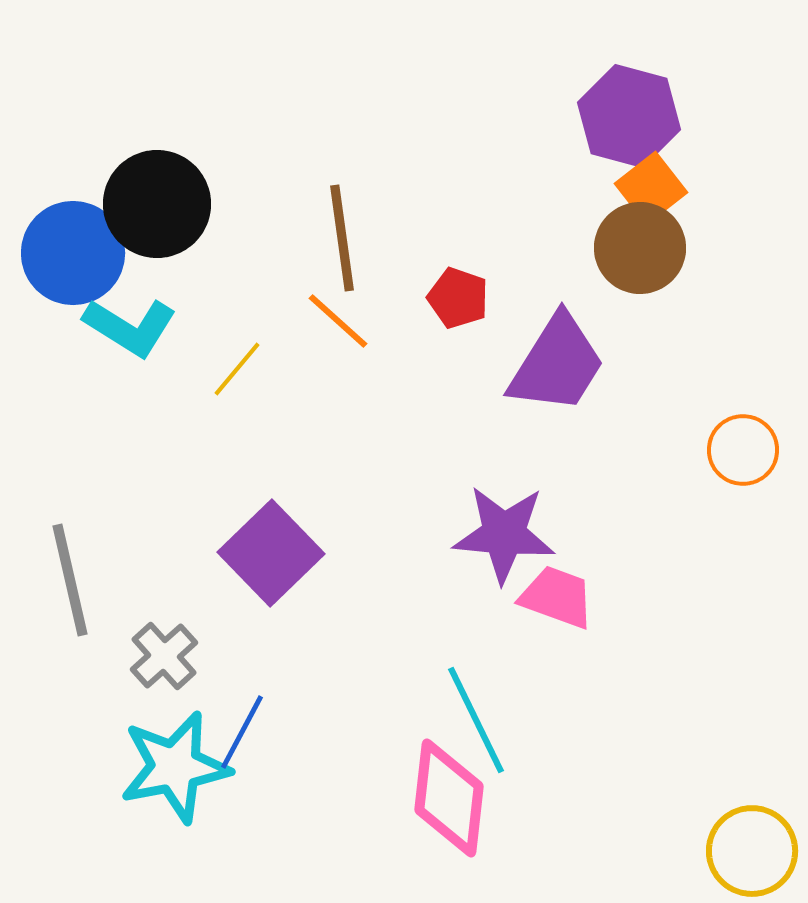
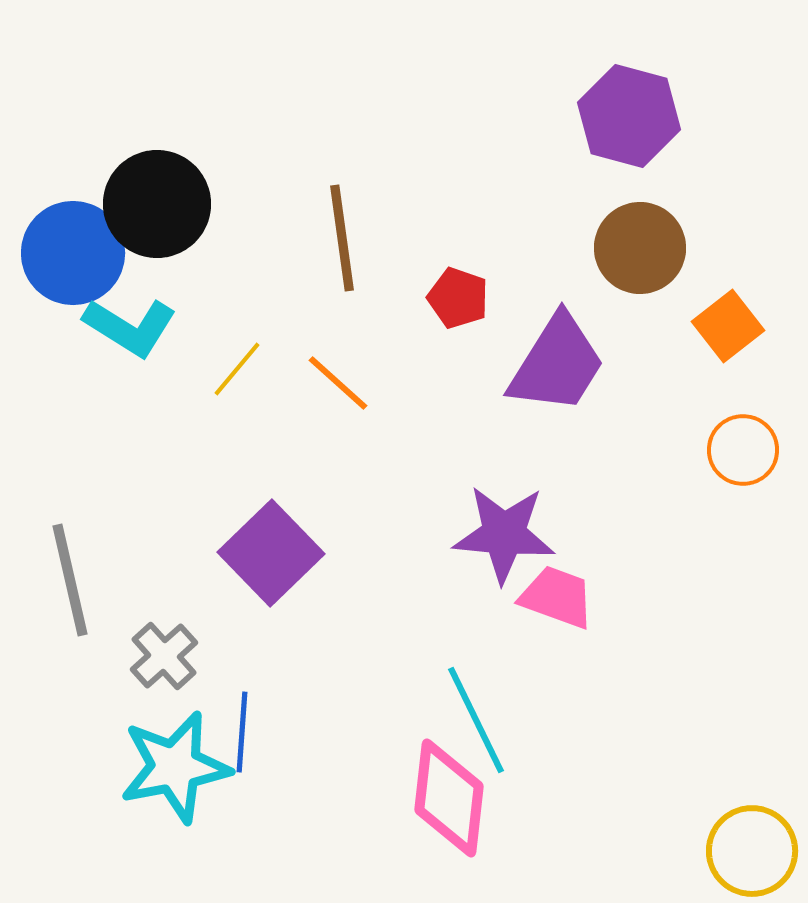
orange square: moved 77 px right, 138 px down
orange line: moved 62 px down
blue line: rotated 24 degrees counterclockwise
